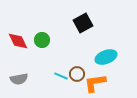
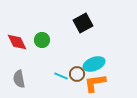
red diamond: moved 1 px left, 1 px down
cyan ellipse: moved 12 px left, 7 px down
gray semicircle: rotated 90 degrees clockwise
